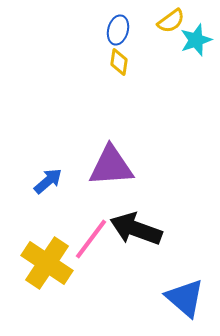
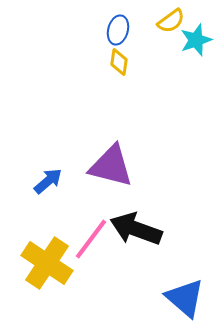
purple triangle: rotated 18 degrees clockwise
